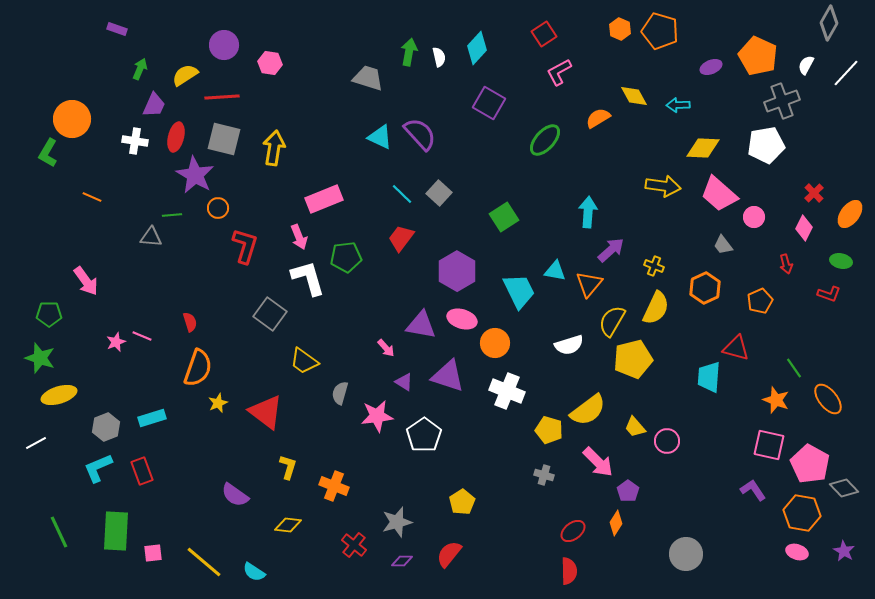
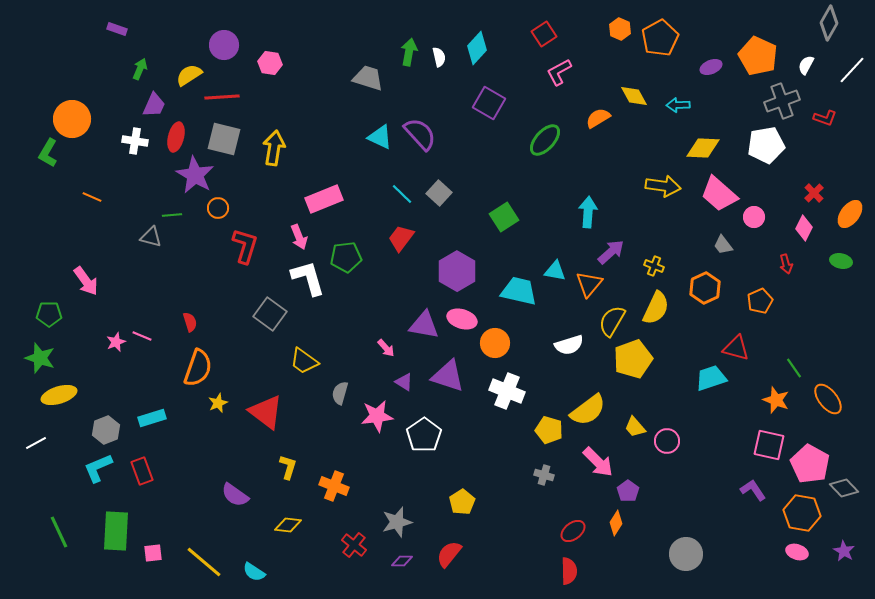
orange pentagon at (660, 31): moved 7 px down; rotated 27 degrees clockwise
white line at (846, 73): moved 6 px right, 3 px up
yellow semicircle at (185, 75): moved 4 px right
gray triangle at (151, 237): rotated 10 degrees clockwise
purple arrow at (611, 250): moved 2 px down
cyan trapezoid at (519, 291): rotated 51 degrees counterclockwise
red L-shape at (829, 294): moved 4 px left, 176 px up
purple triangle at (421, 325): moved 3 px right
yellow pentagon at (633, 359): rotated 6 degrees counterclockwise
cyan trapezoid at (709, 377): moved 2 px right, 1 px down; rotated 68 degrees clockwise
gray hexagon at (106, 427): moved 3 px down
